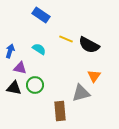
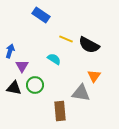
cyan semicircle: moved 15 px right, 10 px down
purple triangle: moved 2 px right, 2 px up; rotated 48 degrees clockwise
gray triangle: rotated 24 degrees clockwise
